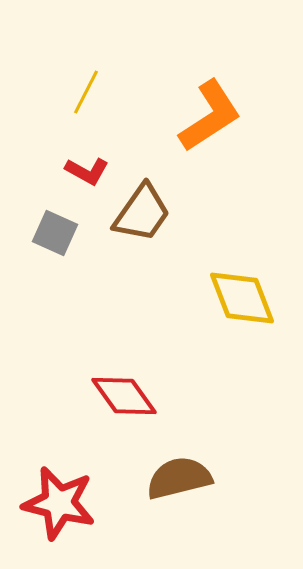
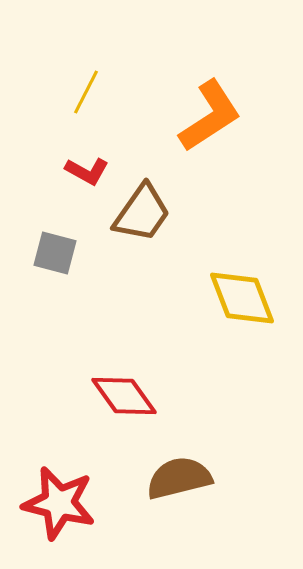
gray square: moved 20 px down; rotated 9 degrees counterclockwise
